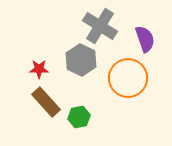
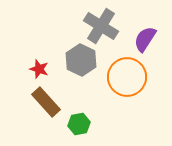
gray cross: moved 1 px right
purple semicircle: rotated 128 degrees counterclockwise
red star: rotated 18 degrees clockwise
orange circle: moved 1 px left, 1 px up
green hexagon: moved 7 px down
